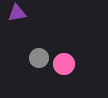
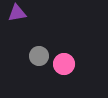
gray circle: moved 2 px up
